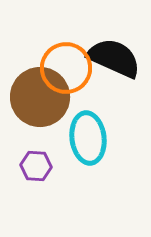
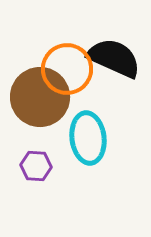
orange circle: moved 1 px right, 1 px down
